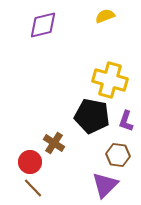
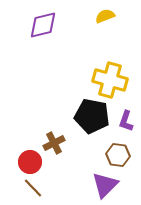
brown cross: rotated 30 degrees clockwise
